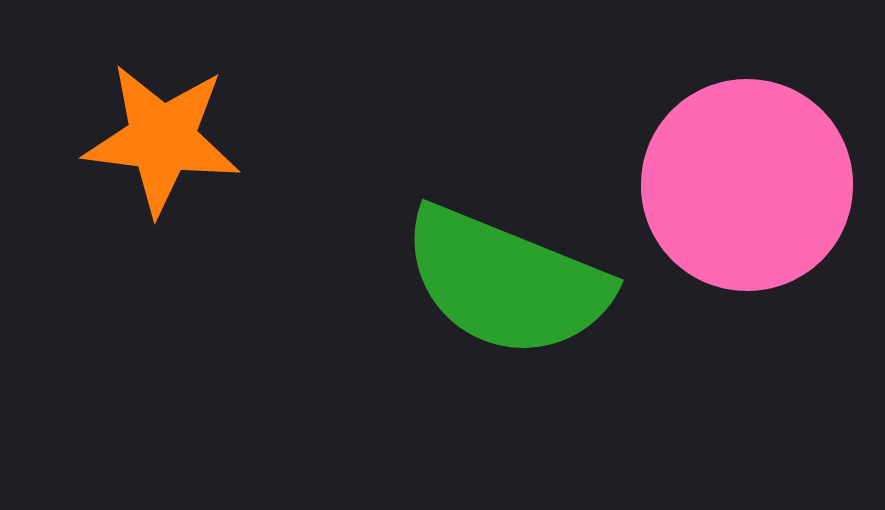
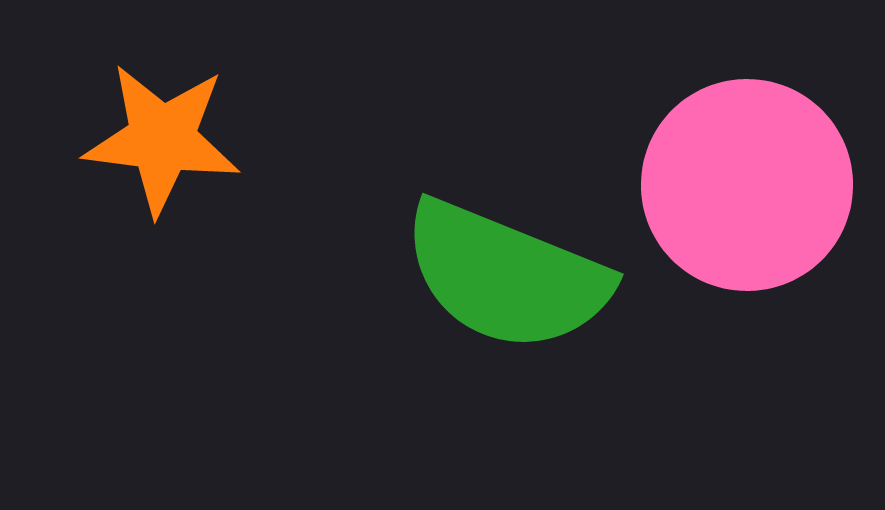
green semicircle: moved 6 px up
